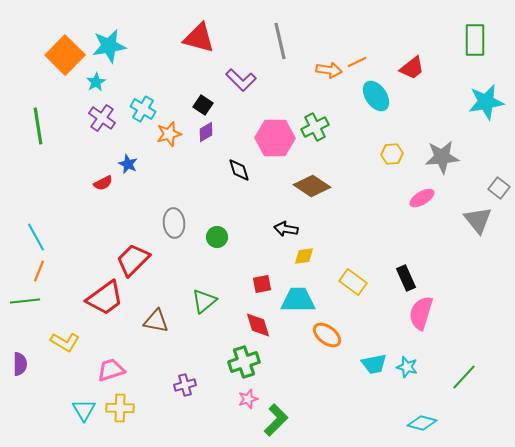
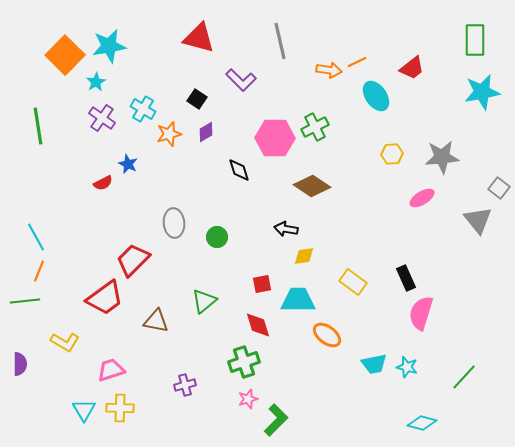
cyan star at (486, 102): moved 4 px left, 10 px up
black square at (203, 105): moved 6 px left, 6 px up
